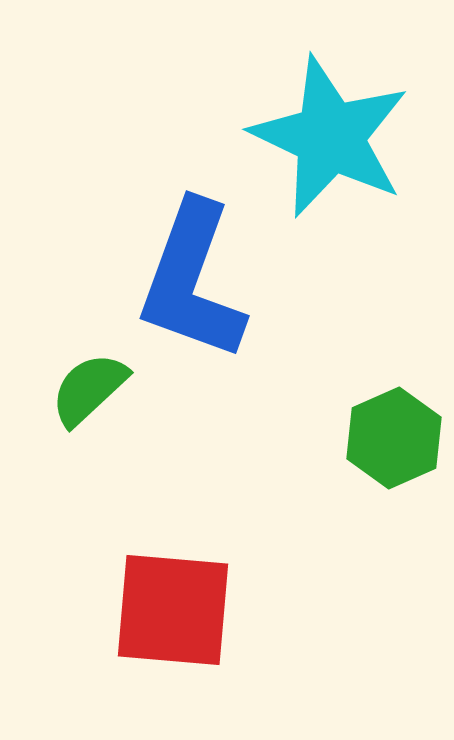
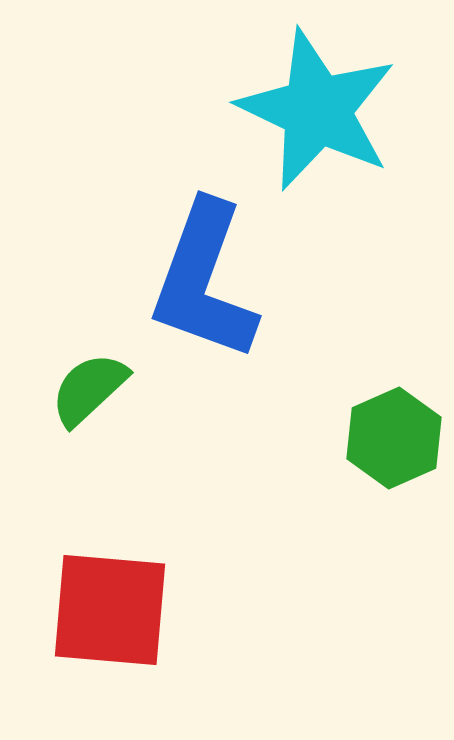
cyan star: moved 13 px left, 27 px up
blue L-shape: moved 12 px right
red square: moved 63 px left
